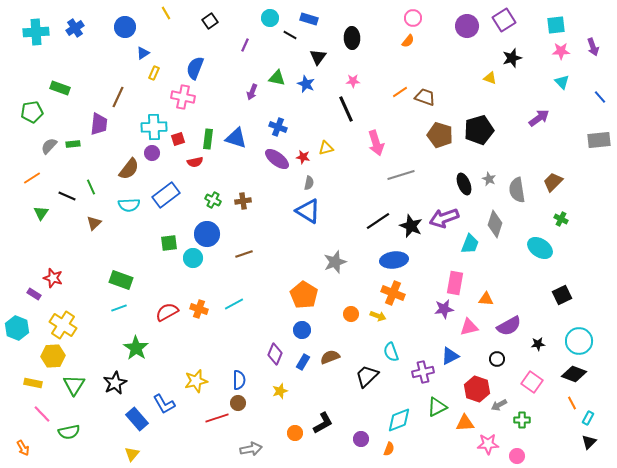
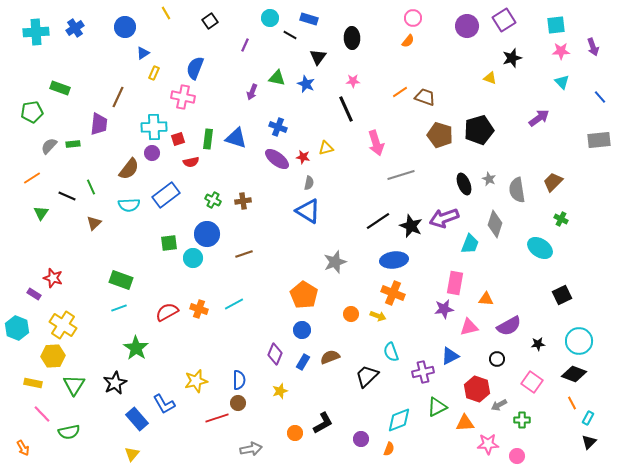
red semicircle at (195, 162): moved 4 px left
